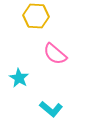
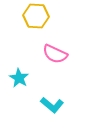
pink semicircle: rotated 15 degrees counterclockwise
cyan L-shape: moved 1 px right, 4 px up
